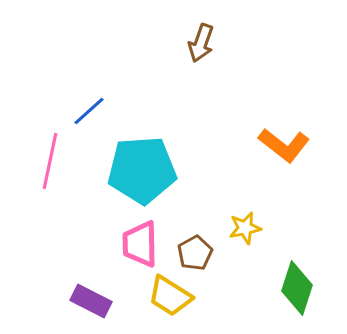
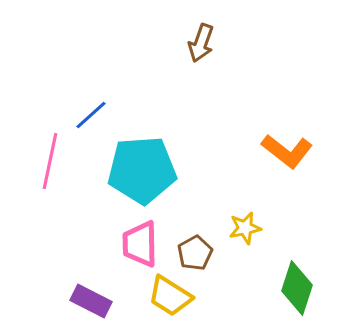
blue line: moved 2 px right, 4 px down
orange L-shape: moved 3 px right, 6 px down
